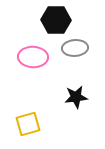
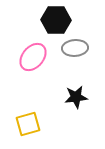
pink ellipse: rotated 52 degrees counterclockwise
